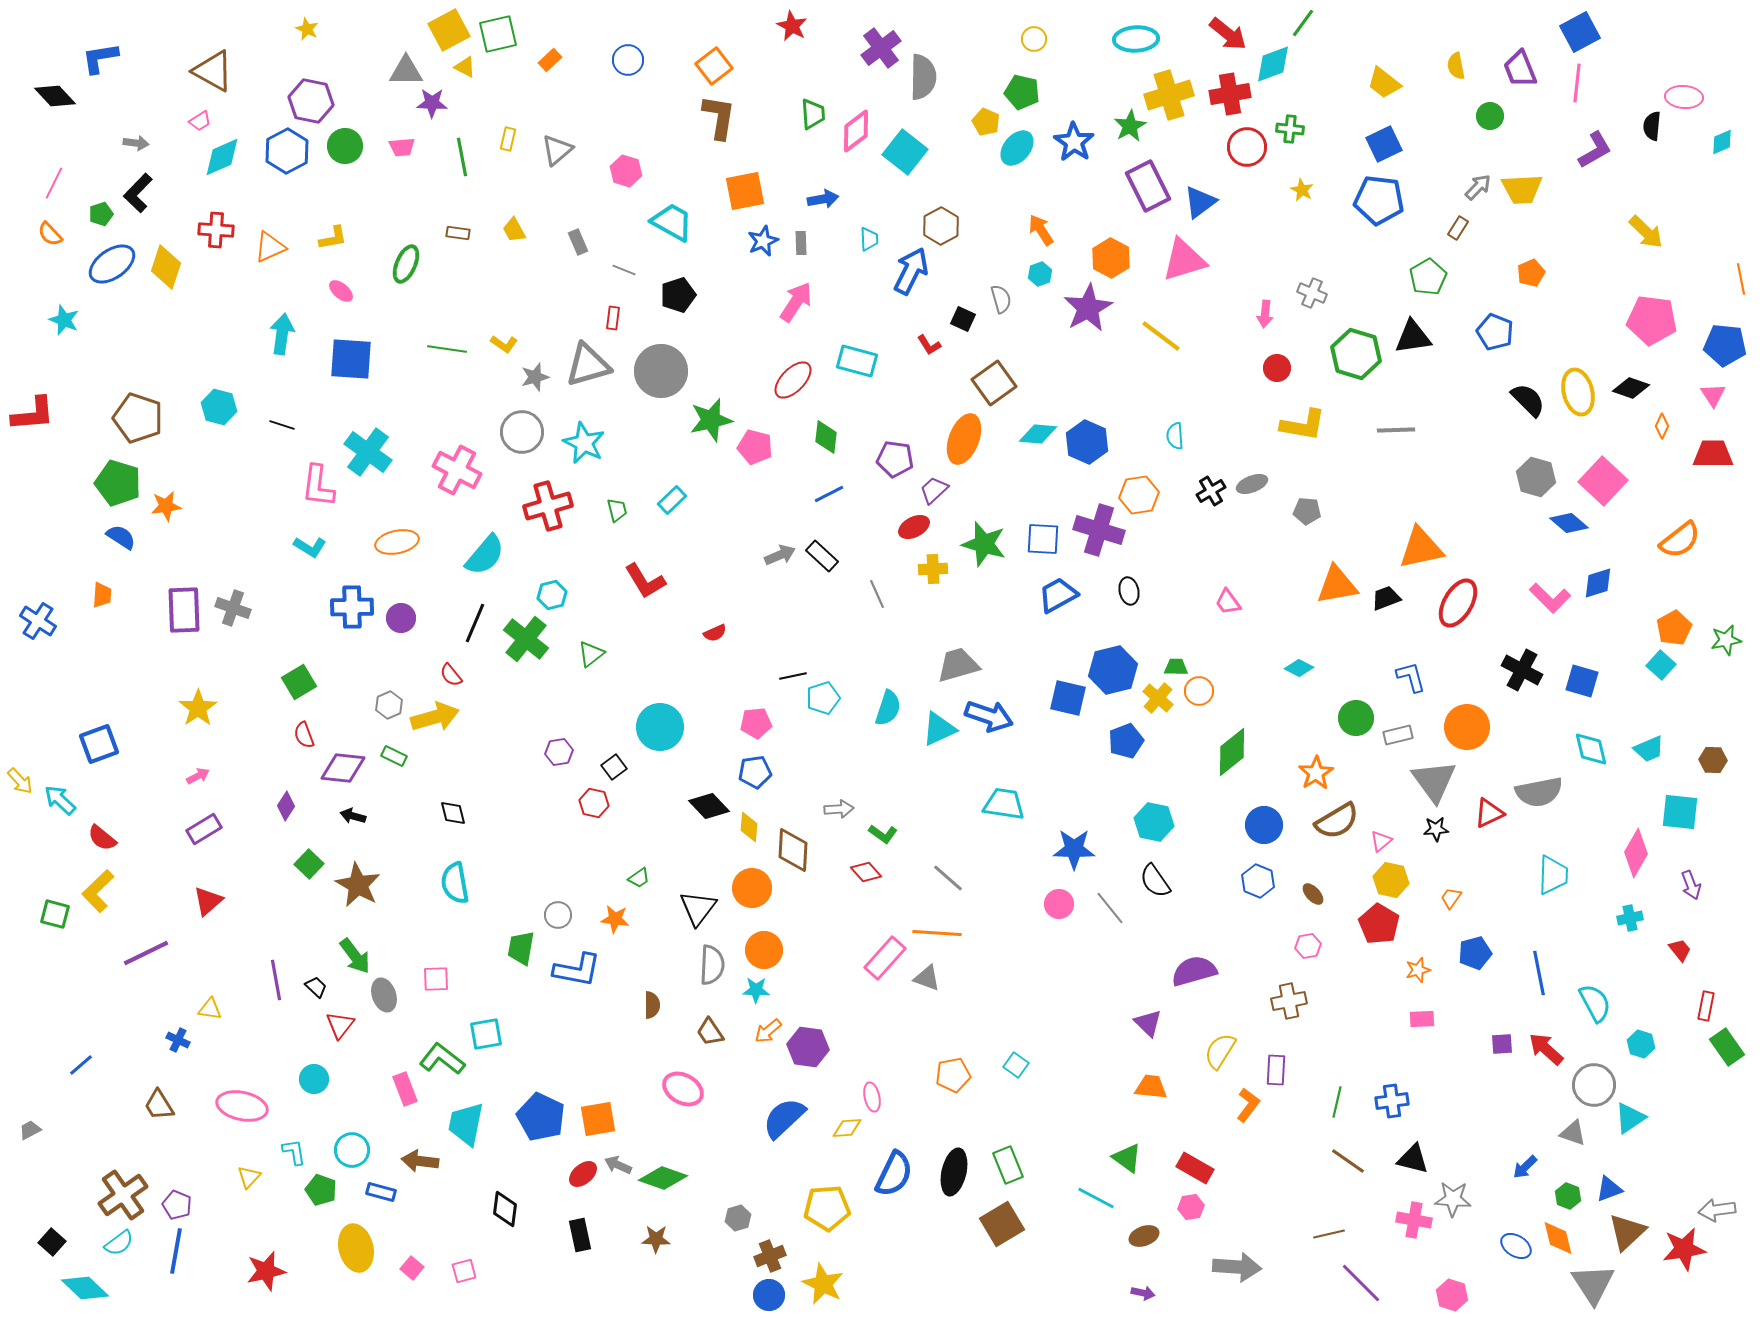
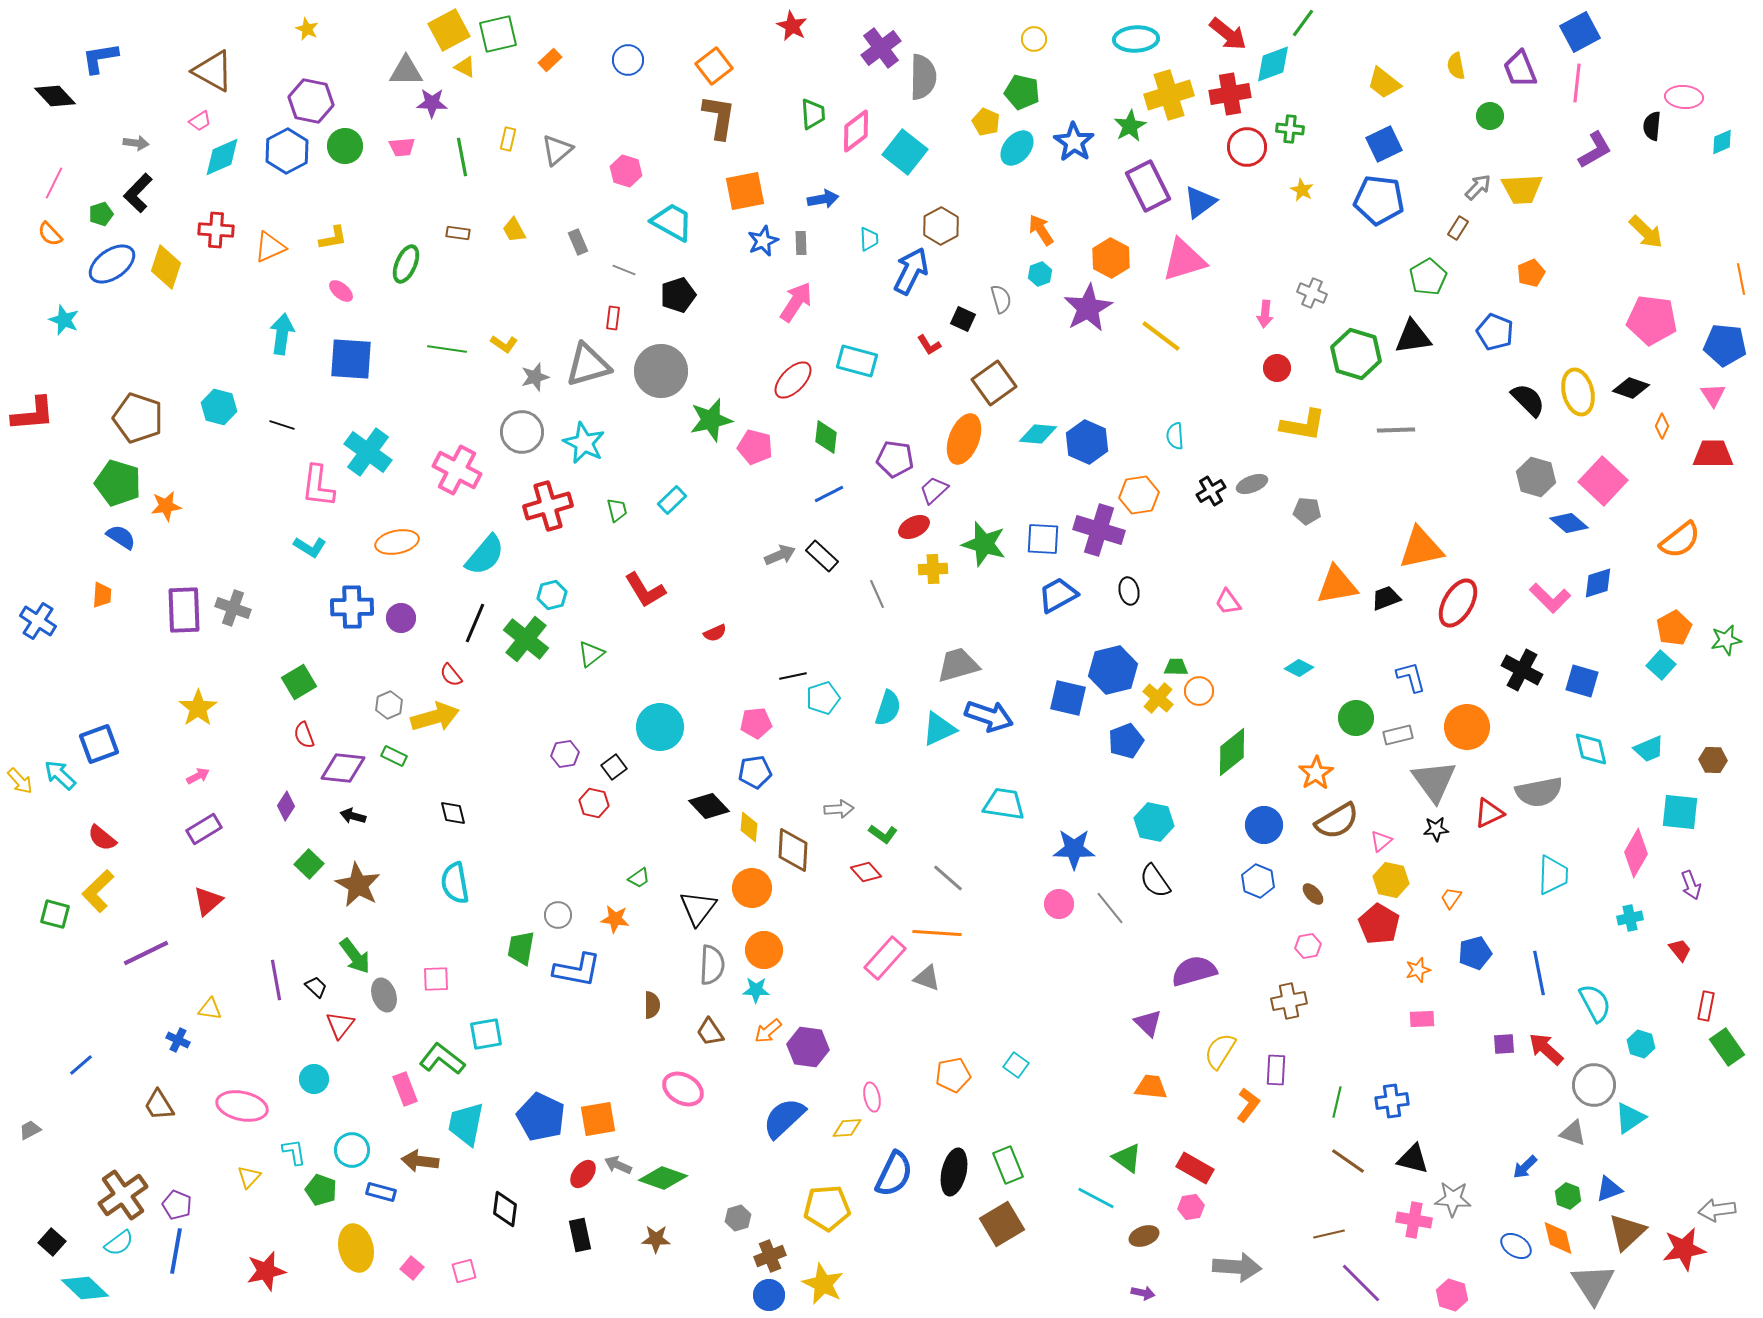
red L-shape at (645, 581): moved 9 px down
purple hexagon at (559, 752): moved 6 px right, 2 px down
cyan arrow at (60, 800): moved 25 px up
purple square at (1502, 1044): moved 2 px right
red ellipse at (583, 1174): rotated 12 degrees counterclockwise
